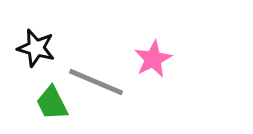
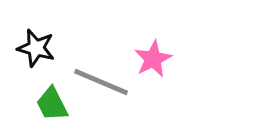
gray line: moved 5 px right
green trapezoid: moved 1 px down
